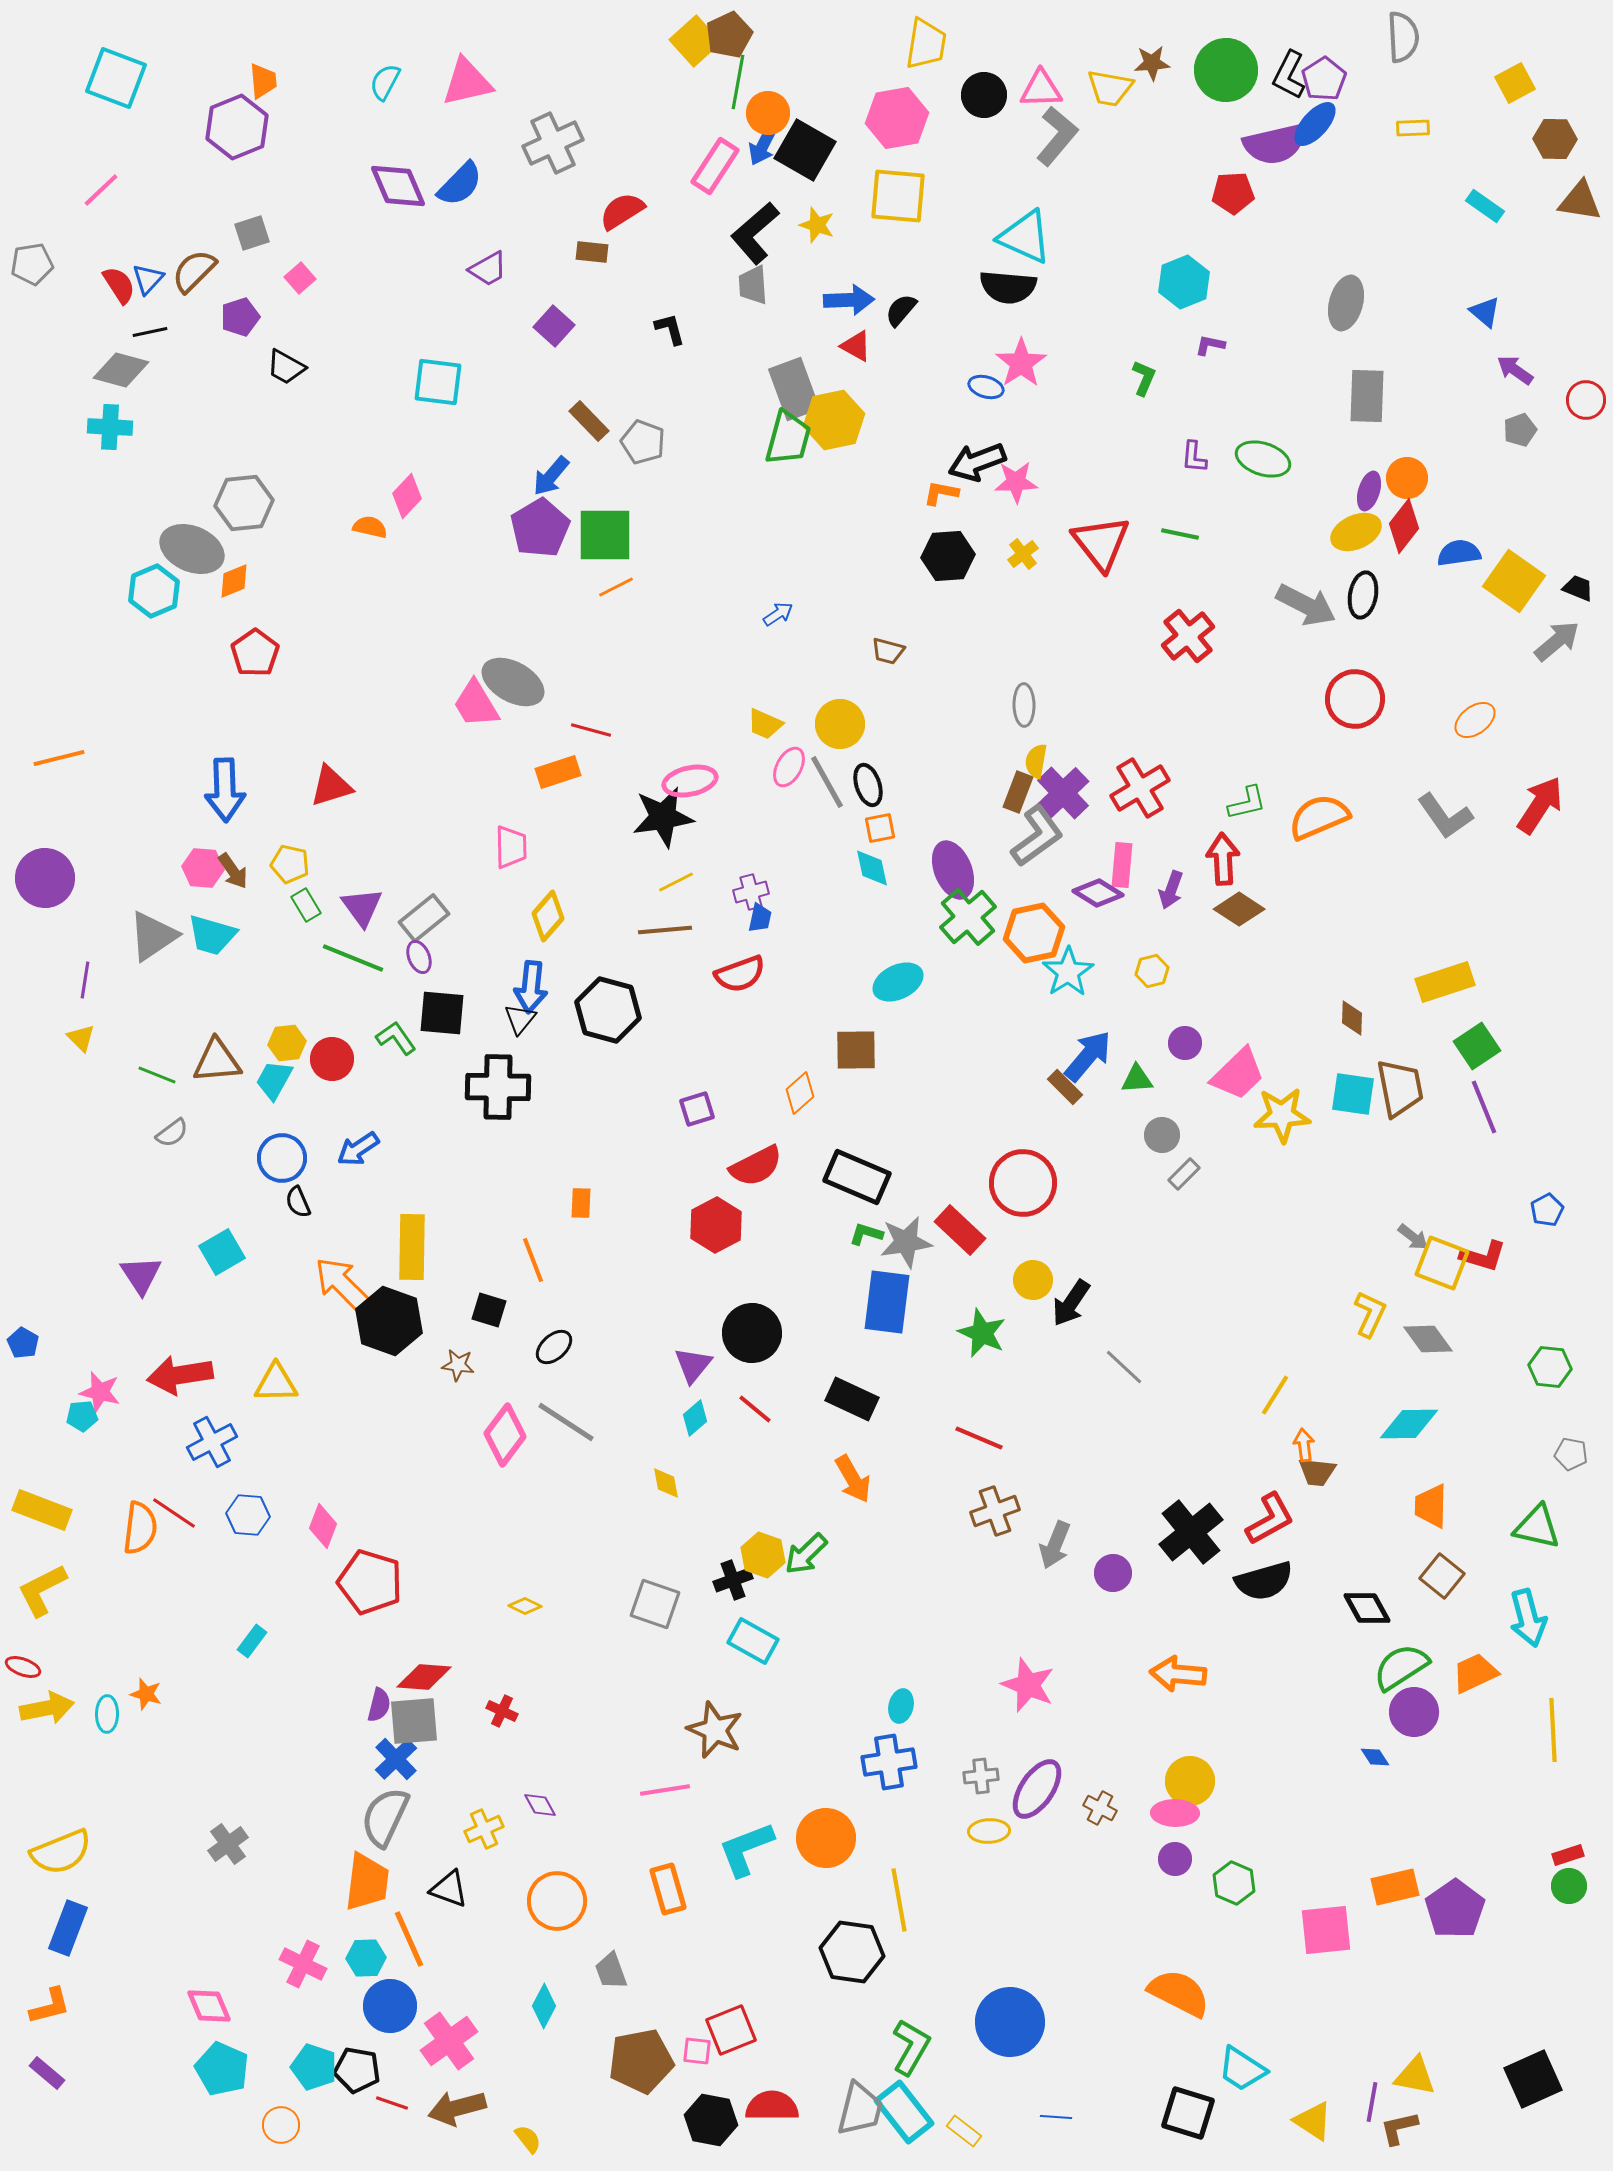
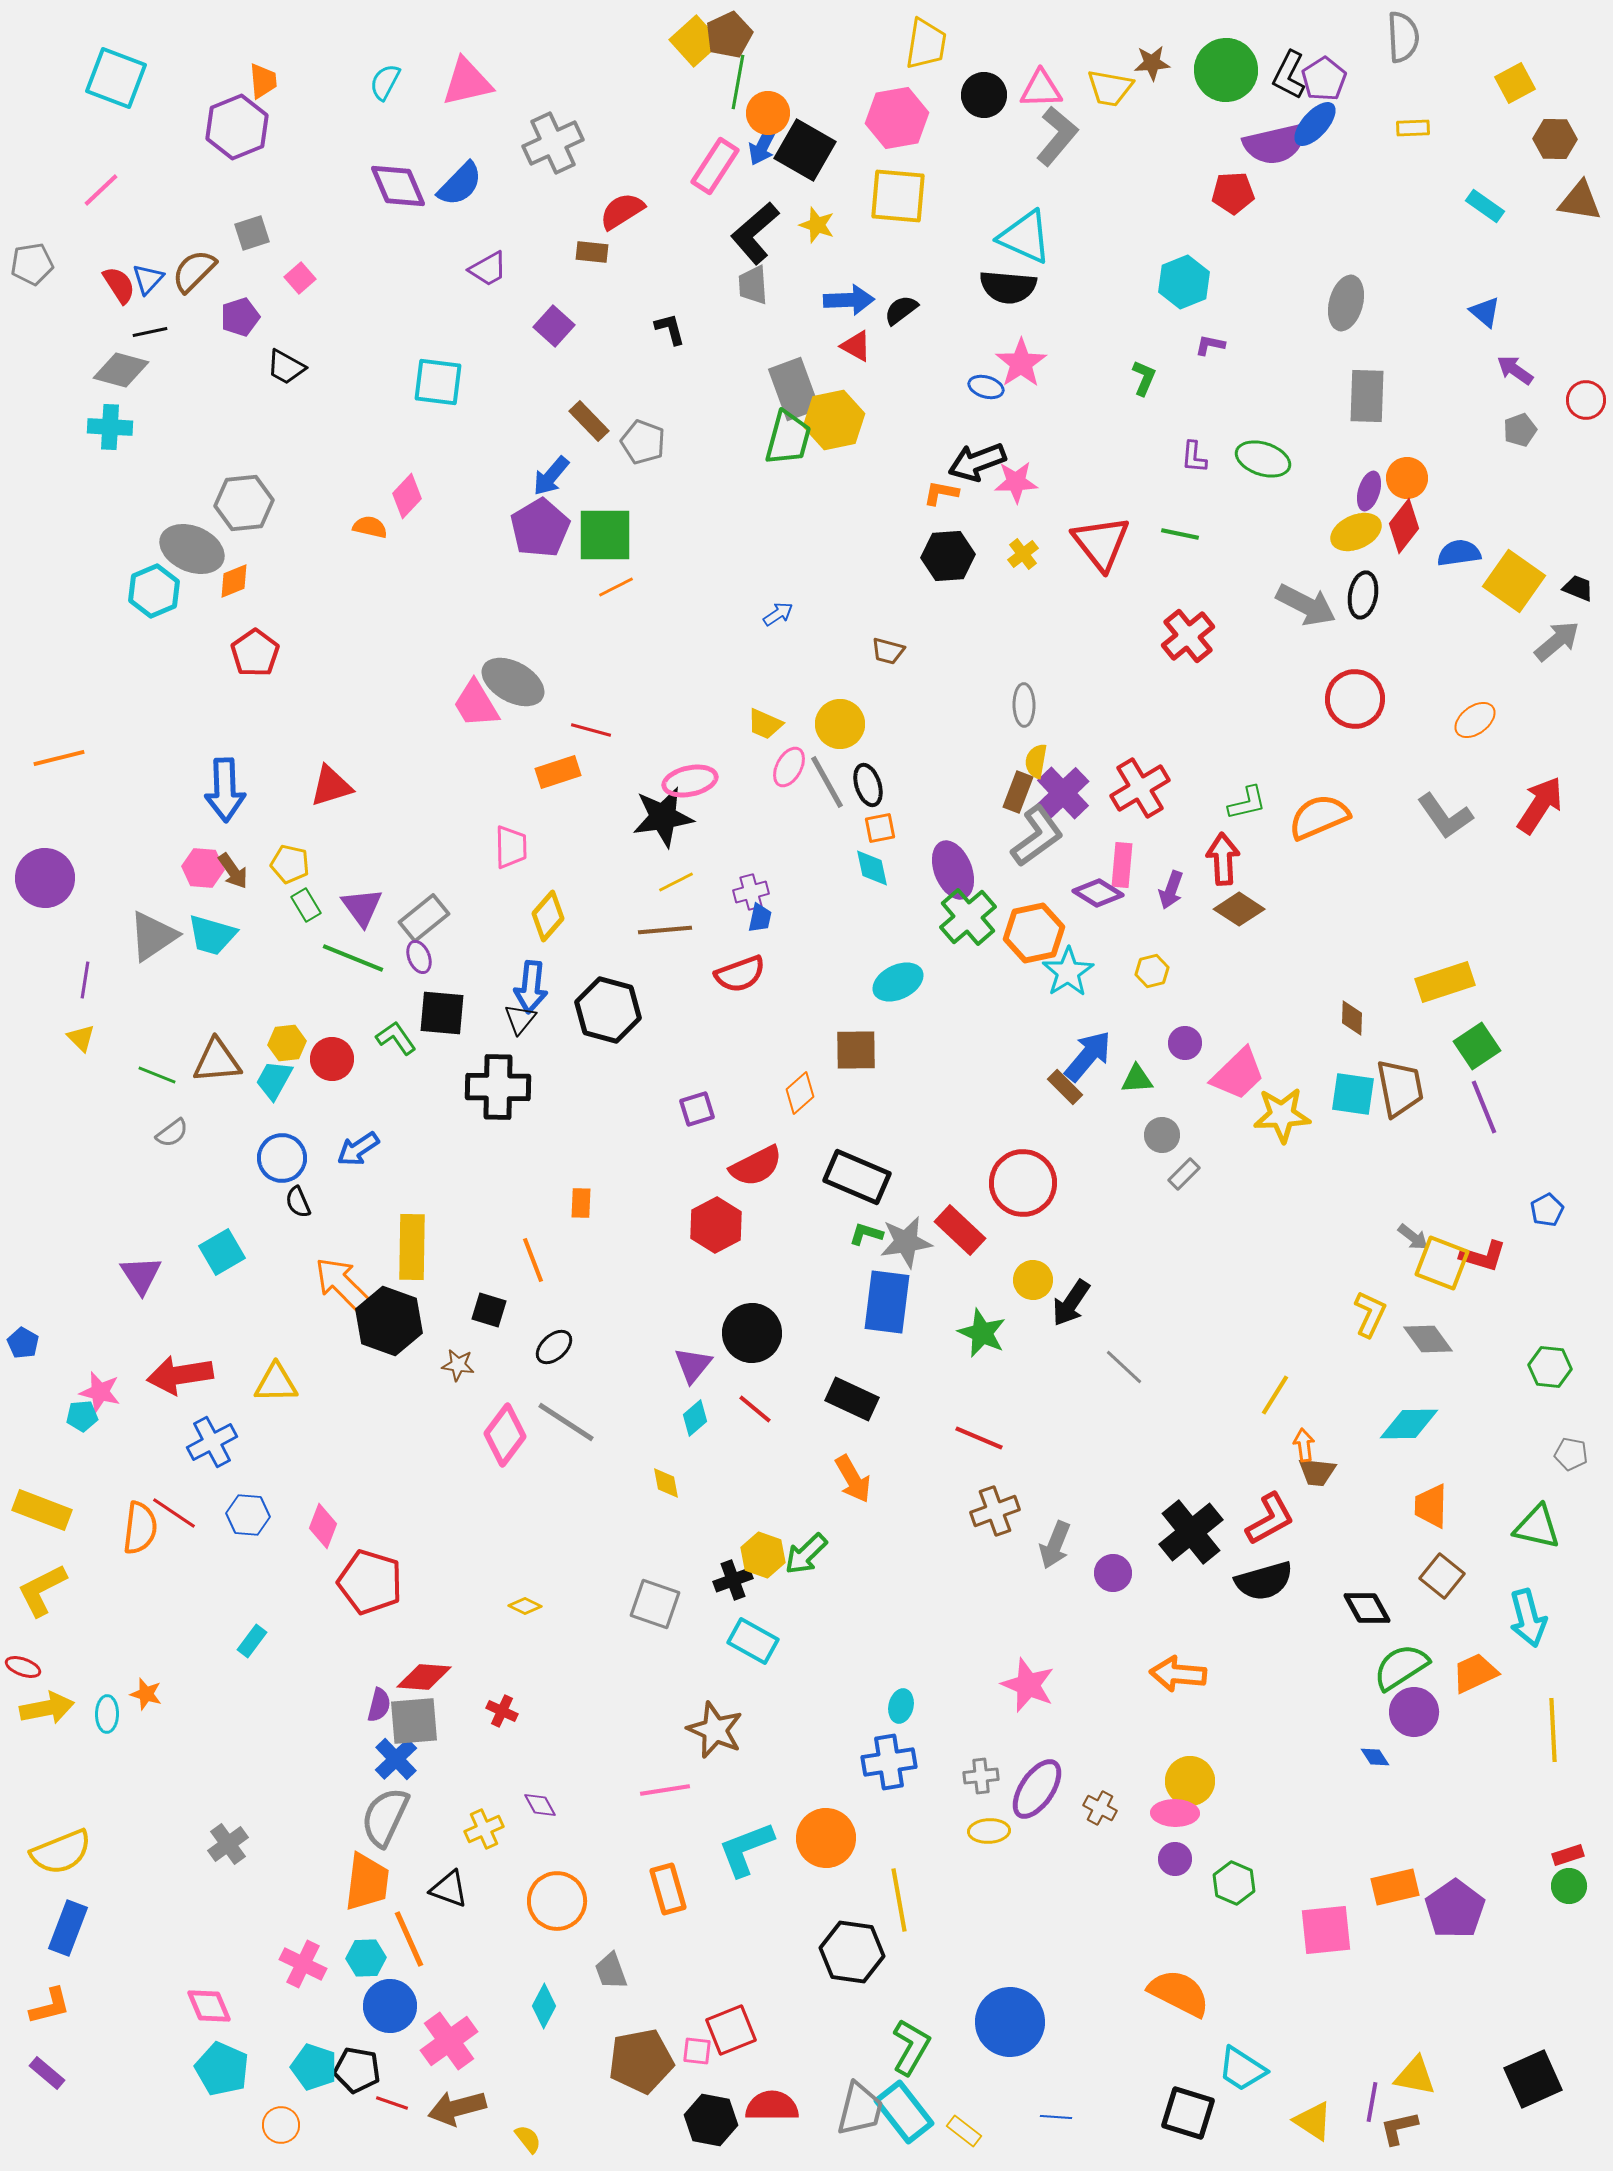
black semicircle at (901, 310): rotated 12 degrees clockwise
